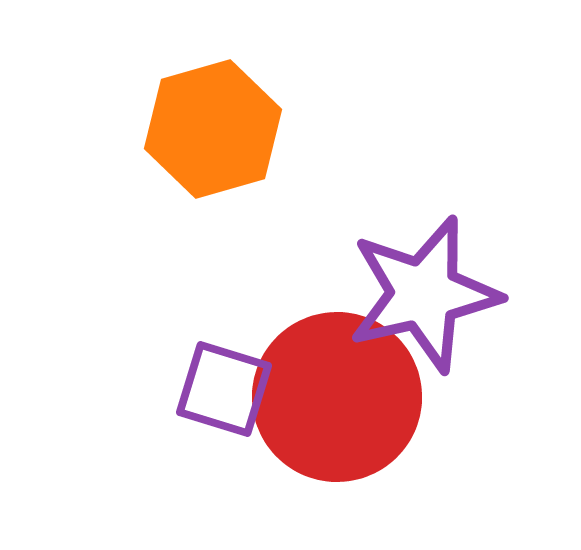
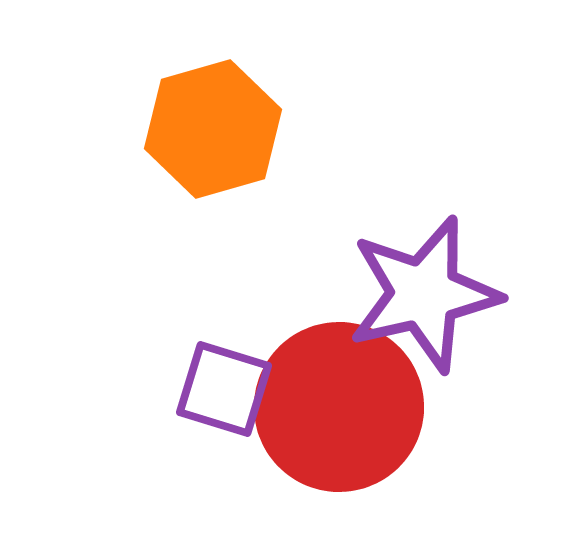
red circle: moved 2 px right, 10 px down
